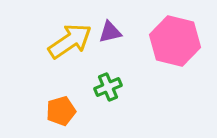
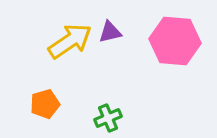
pink hexagon: rotated 9 degrees counterclockwise
green cross: moved 31 px down
orange pentagon: moved 16 px left, 7 px up
